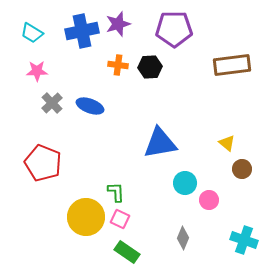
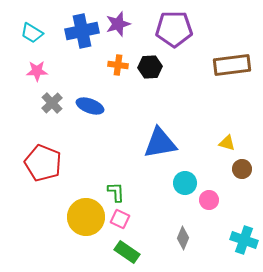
yellow triangle: rotated 24 degrees counterclockwise
